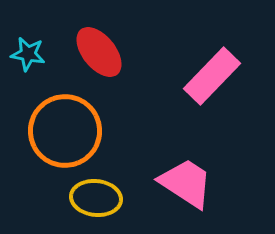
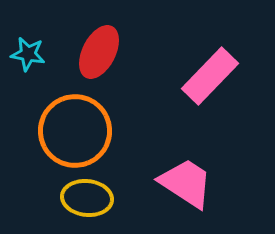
red ellipse: rotated 66 degrees clockwise
pink rectangle: moved 2 px left
orange circle: moved 10 px right
yellow ellipse: moved 9 px left
